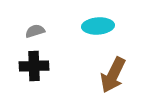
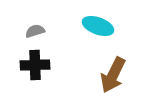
cyan ellipse: rotated 24 degrees clockwise
black cross: moved 1 px right, 1 px up
